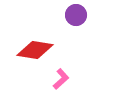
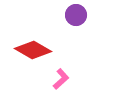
red diamond: moved 2 px left; rotated 21 degrees clockwise
